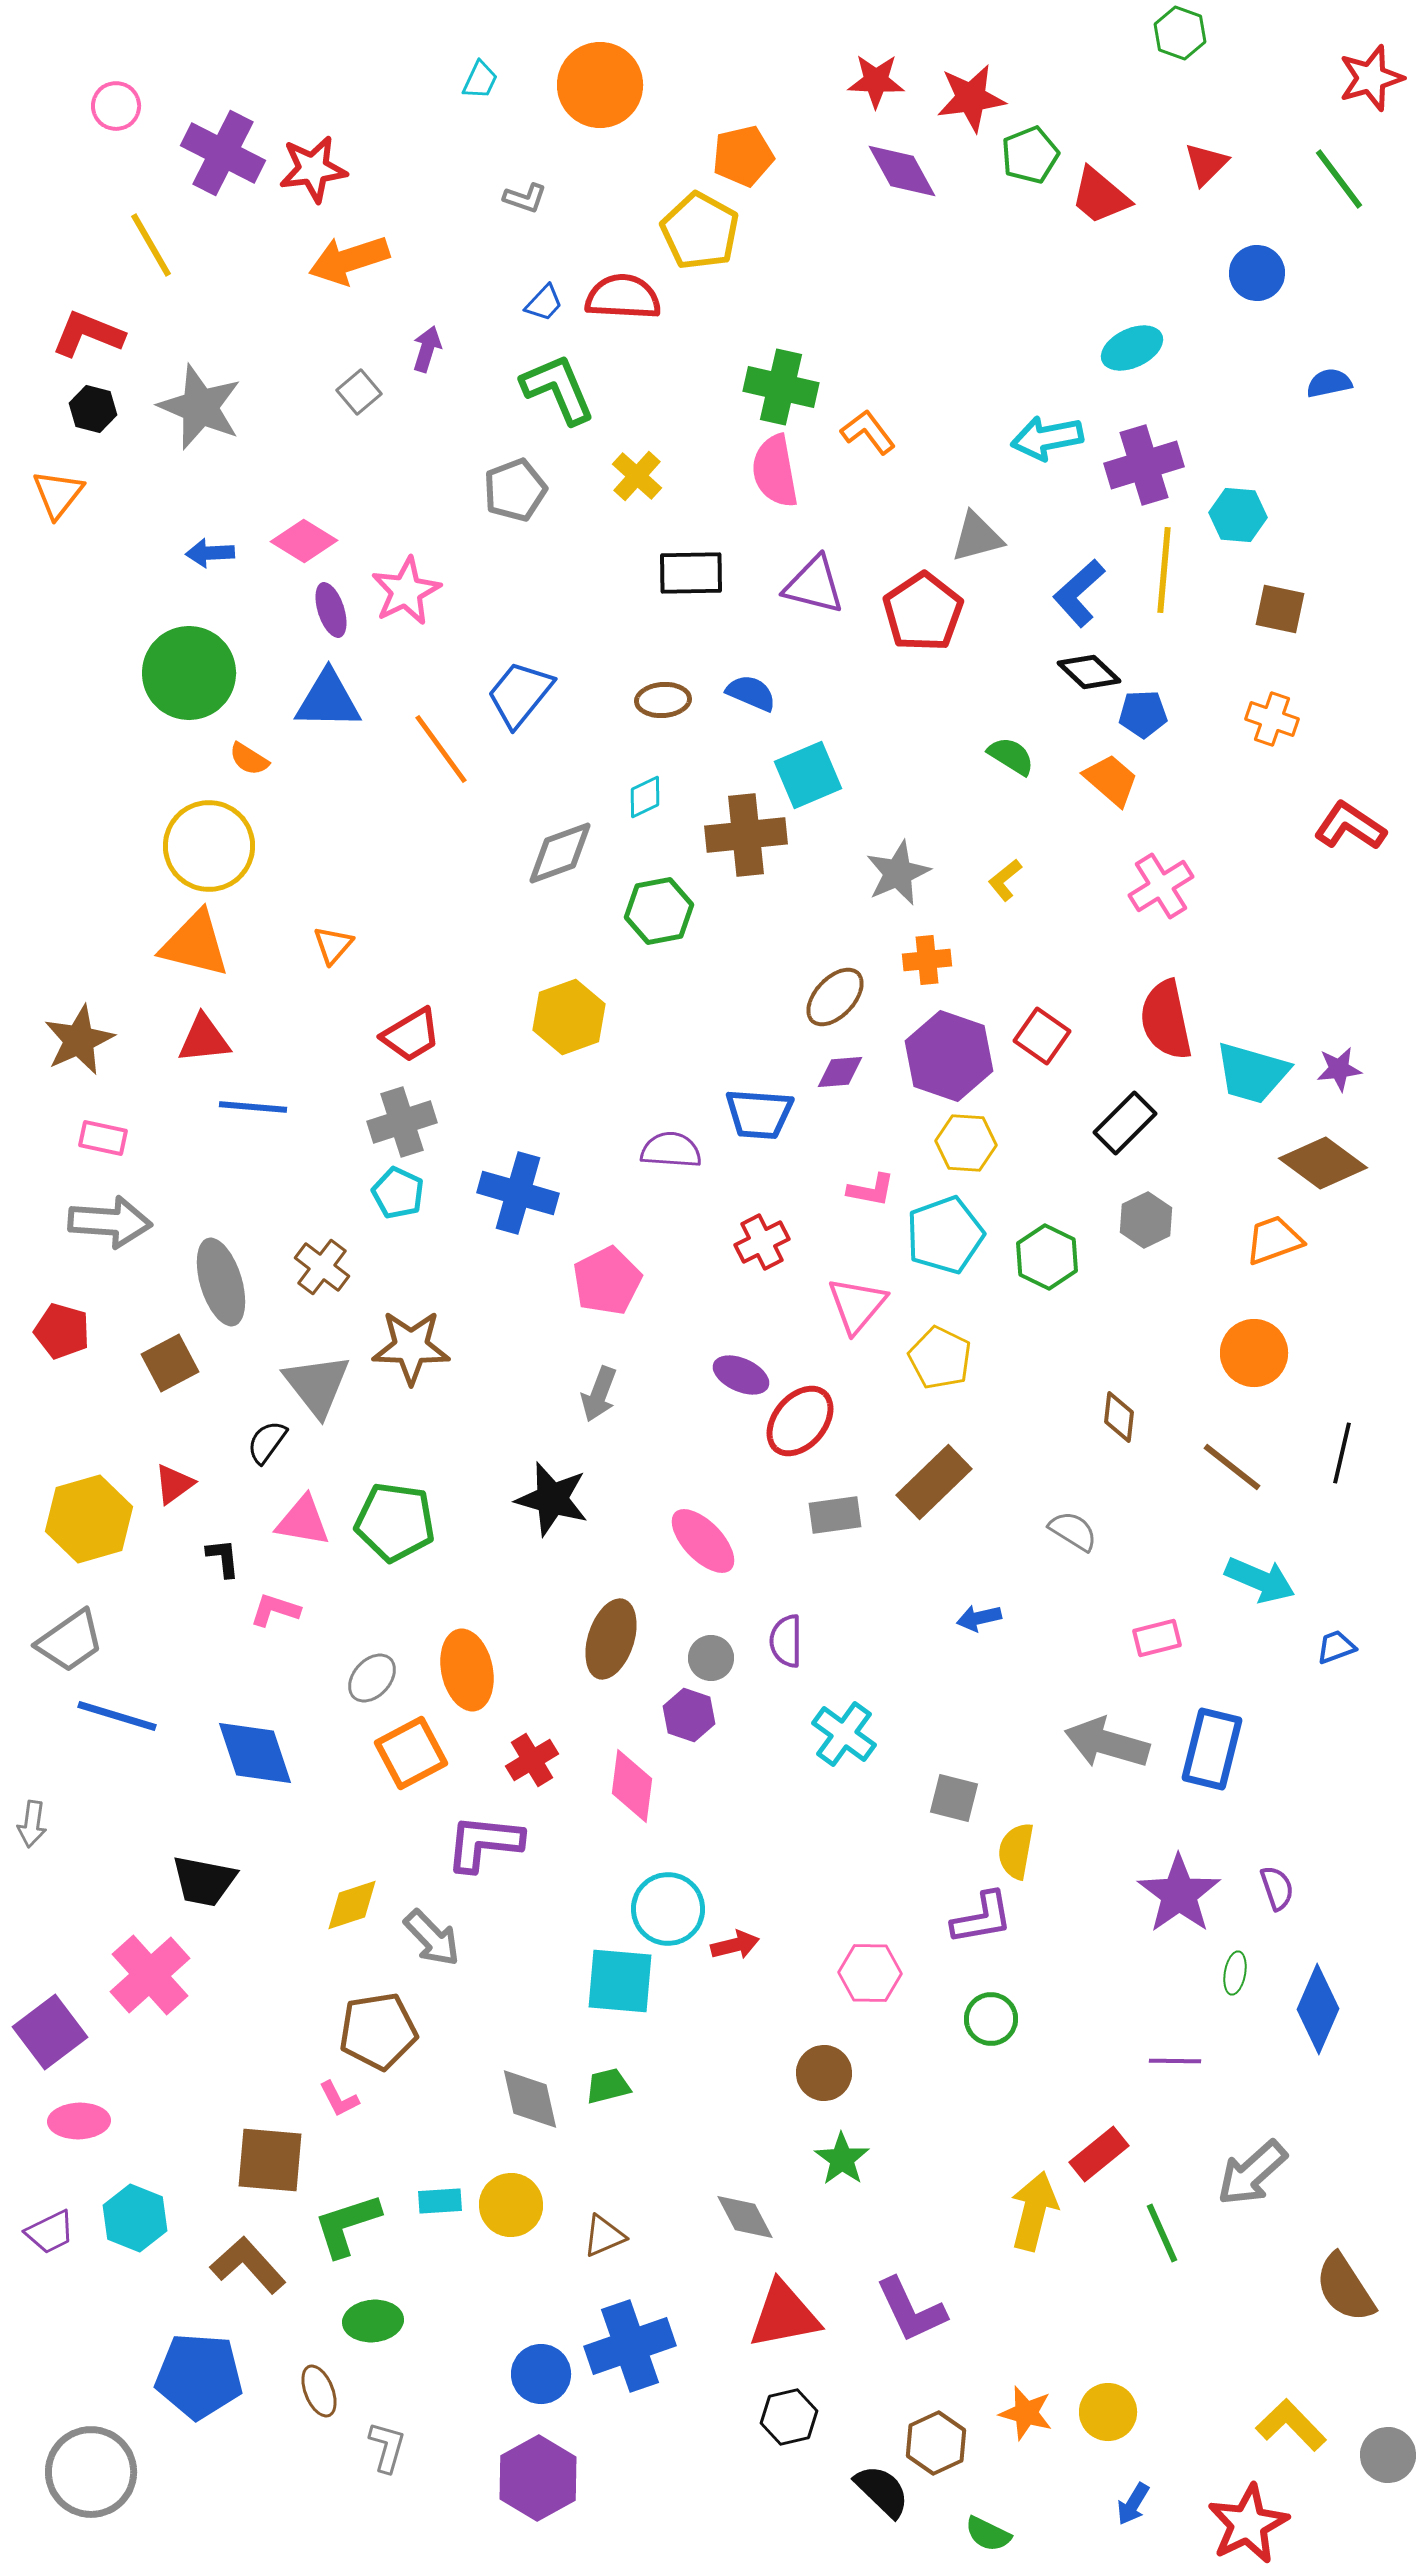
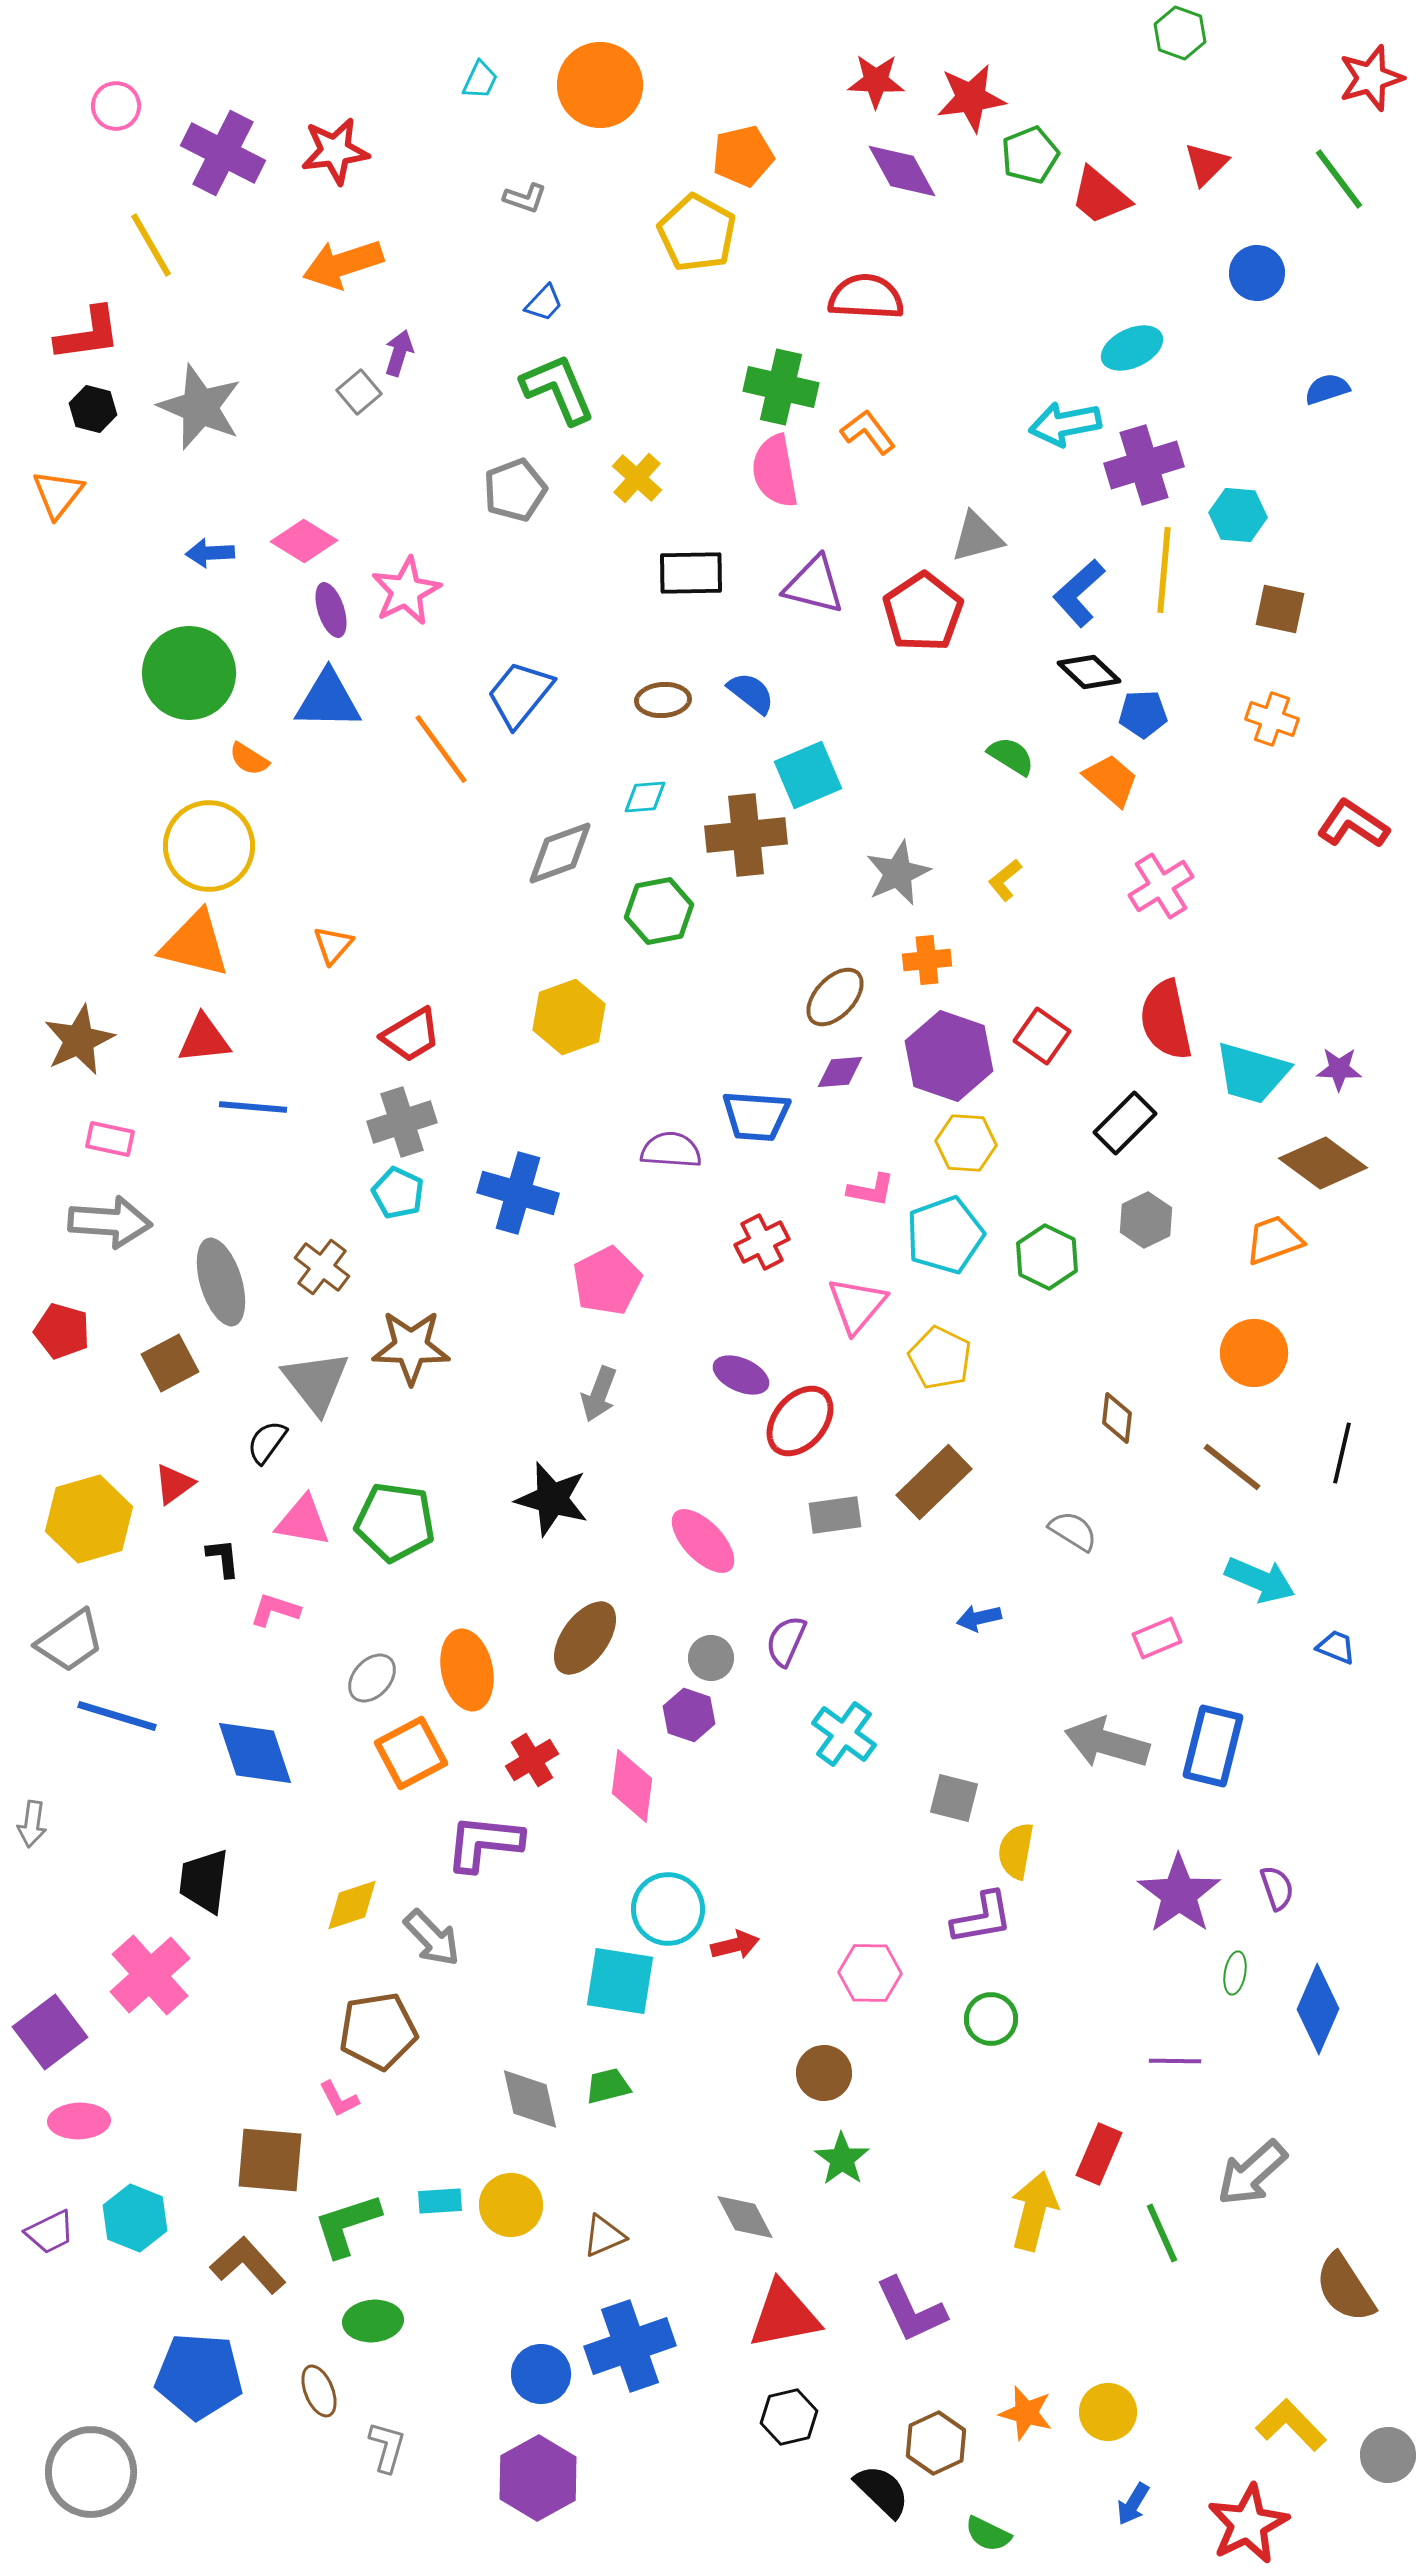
red star at (313, 169): moved 22 px right, 18 px up
yellow pentagon at (700, 231): moved 3 px left, 2 px down
orange arrow at (349, 260): moved 6 px left, 4 px down
red semicircle at (623, 297): moved 243 px right
red L-shape at (88, 334): rotated 150 degrees clockwise
purple arrow at (427, 349): moved 28 px left, 4 px down
blue semicircle at (1329, 383): moved 2 px left, 6 px down; rotated 6 degrees counterclockwise
cyan arrow at (1047, 438): moved 18 px right, 14 px up
yellow cross at (637, 476): moved 2 px down
blue semicircle at (751, 693): rotated 15 degrees clockwise
cyan diamond at (645, 797): rotated 21 degrees clockwise
red L-shape at (1350, 826): moved 3 px right, 2 px up
purple star at (1339, 1069): rotated 9 degrees clockwise
blue trapezoid at (759, 1114): moved 3 px left, 2 px down
pink rectangle at (103, 1138): moved 7 px right, 1 px down
gray triangle at (317, 1385): moved 1 px left, 3 px up
brown diamond at (1119, 1417): moved 2 px left, 1 px down
pink rectangle at (1157, 1638): rotated 9 degrees counterclockwise
brown ellipse at (611, 1639): moved 26 px left, 1 px up; rotated 18 degrees clockwise
purple semicircle at (786, 1641): rotated 24 degrees clockwise
blue trapezoid at (1336, 1647): rotated 42 degrees clockwise
blue rectangle at (1212, 1749): moved 1 px right, 3 px up
black trapezoid at (204, 1881): rotated 86 degrees clockwise
cyan square at (620, 1981): rotated 4 degrees clockwise
red rectangle at (1099, 2154): rotated 28 degrees counterclockwise
